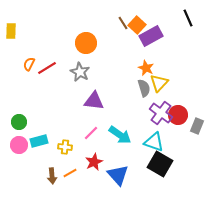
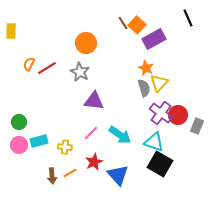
purple rectangle: moved 3 px right, 3 px down
